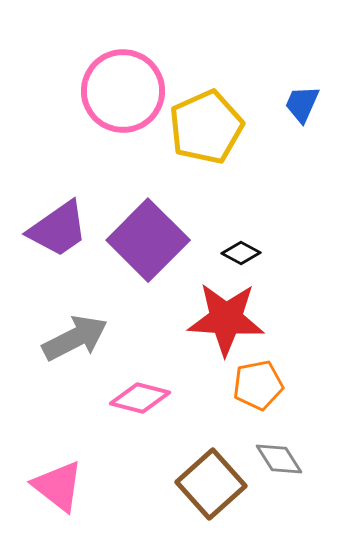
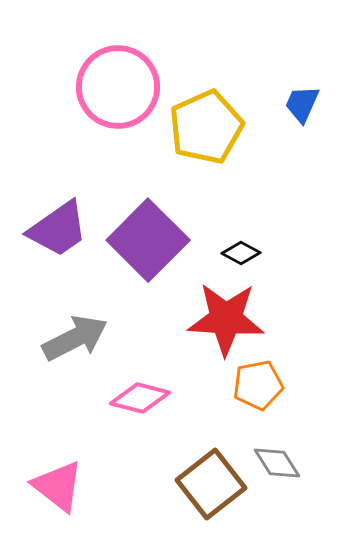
pink circle: moved 5 px left, 4 px up
gray diamond: moved 2 px left, 4 px down
brown square: rotated 4 degrees clockwise
